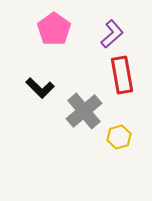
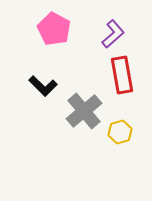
pink pentagon: rotated 8 degrees counterclockwise
purple L-shape: moved 1 px right
black L-shape: moved 3 px right, 2 px up
yellow hexagon: moved 1 px right, 5 px up
